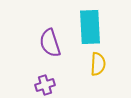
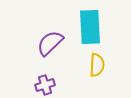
purple semicircle: rotated 64 degrees clockwise
yellow semicircle: moved 1 px left, 1 px down
